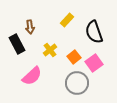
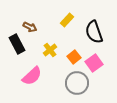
brown arrow: rotated 56 degrees counterclockwise
